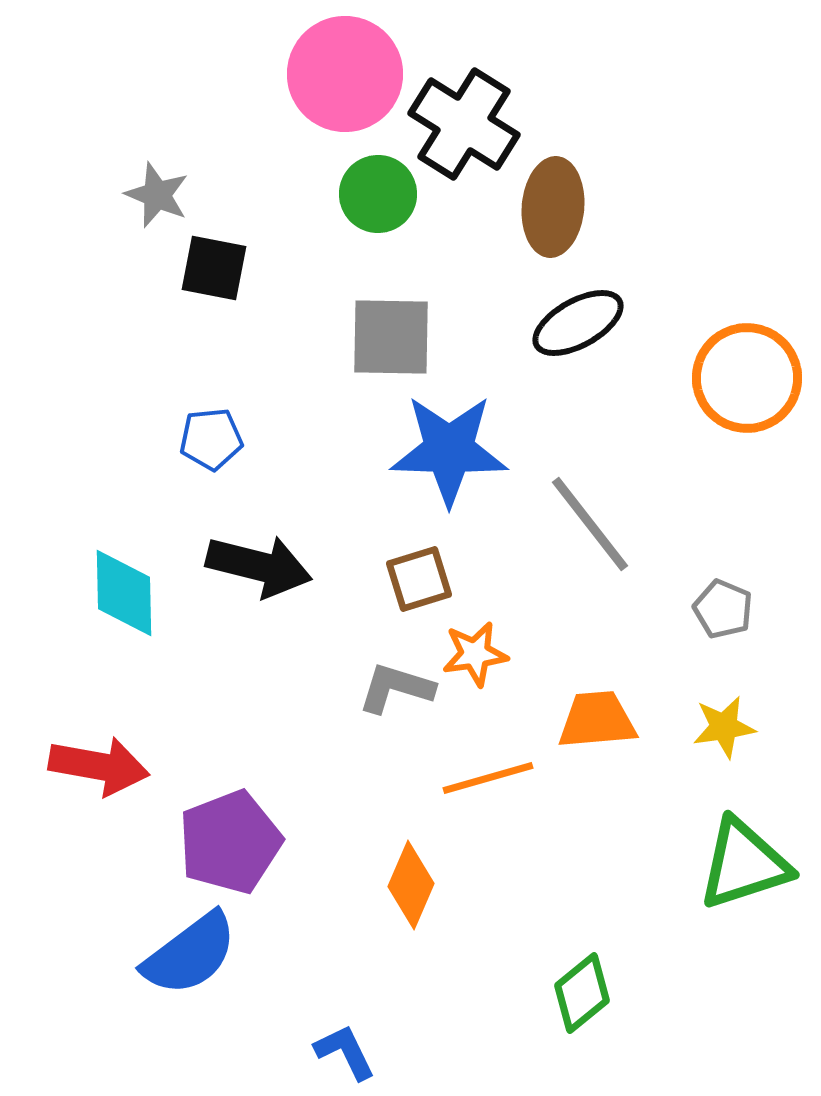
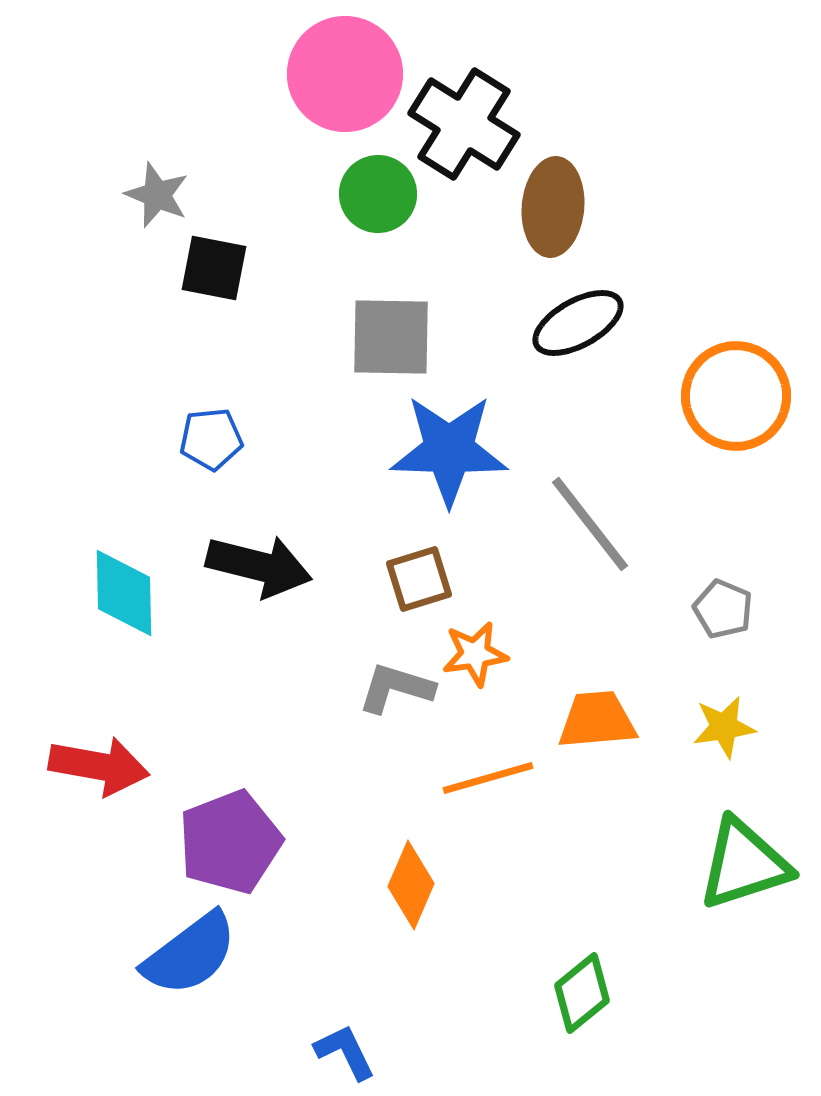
orange circle: moved 11 px left, 18 px down
